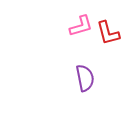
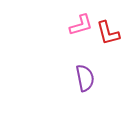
pink L-shape: moved 1 px up
